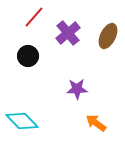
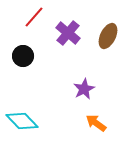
purple cross: rotated 10 degrees counterclockwise
black circle: moved 5 px left
purple star: moved 7 px right; rotated 25 degrees counterclockwise
